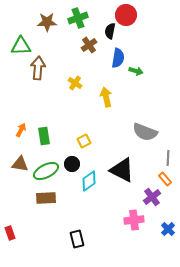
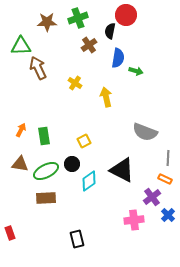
brown arrow: rotated 30 degrees counterclockwise
orange rectangle: rotated 24 degrees counterclockwise
blue cross: moved 14 px up
